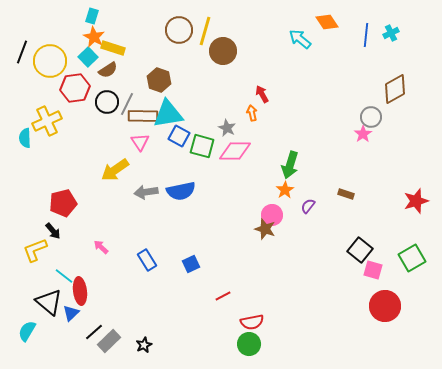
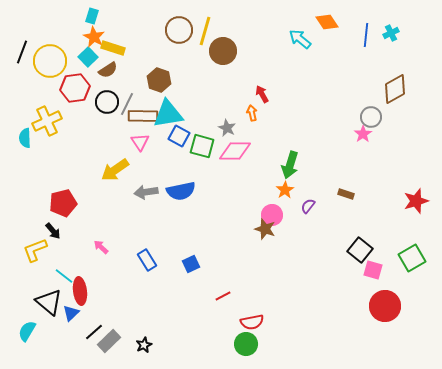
green circle at (249, 344): moved 3 px left
